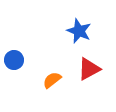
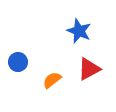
blue circle: moved 4 px right, 2 px down
